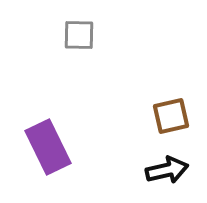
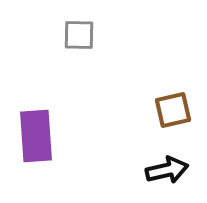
brown square: moved 2 px right, 6 px up
purple rectangle: moved 12 px left, 11 px up; rotated 22 degrees clockwise
